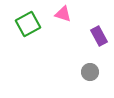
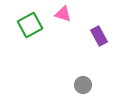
green square: moved 2 px right, 1 px down
gray circle: moved 7 px left, 13 px down
